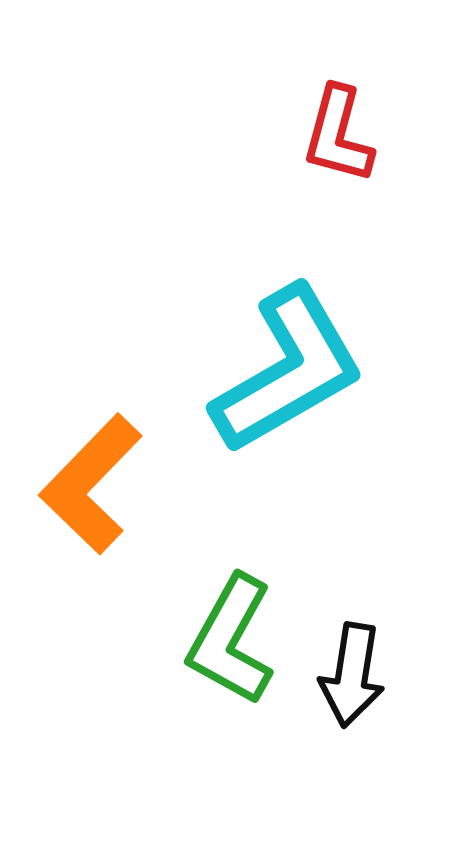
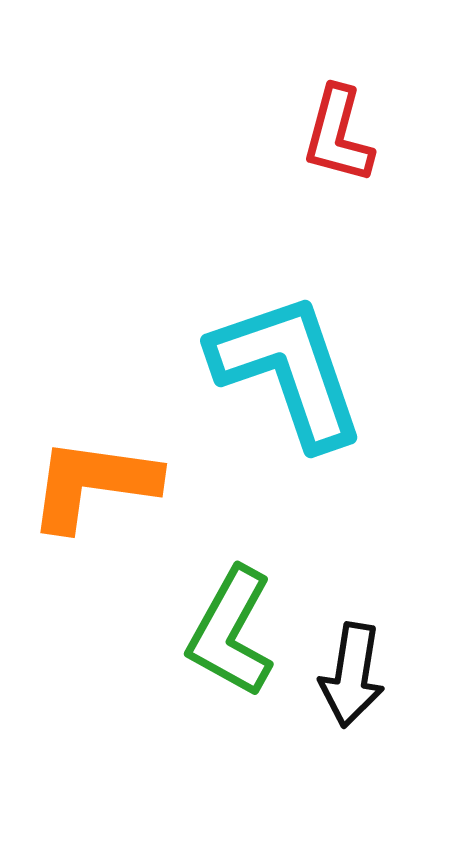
cyan L-shape: rotated 79 degrees counterclockwise
orange L-shape: moved 2 px right; rotated 54 degrees clockwise
green L-shape: moved 8 px up
